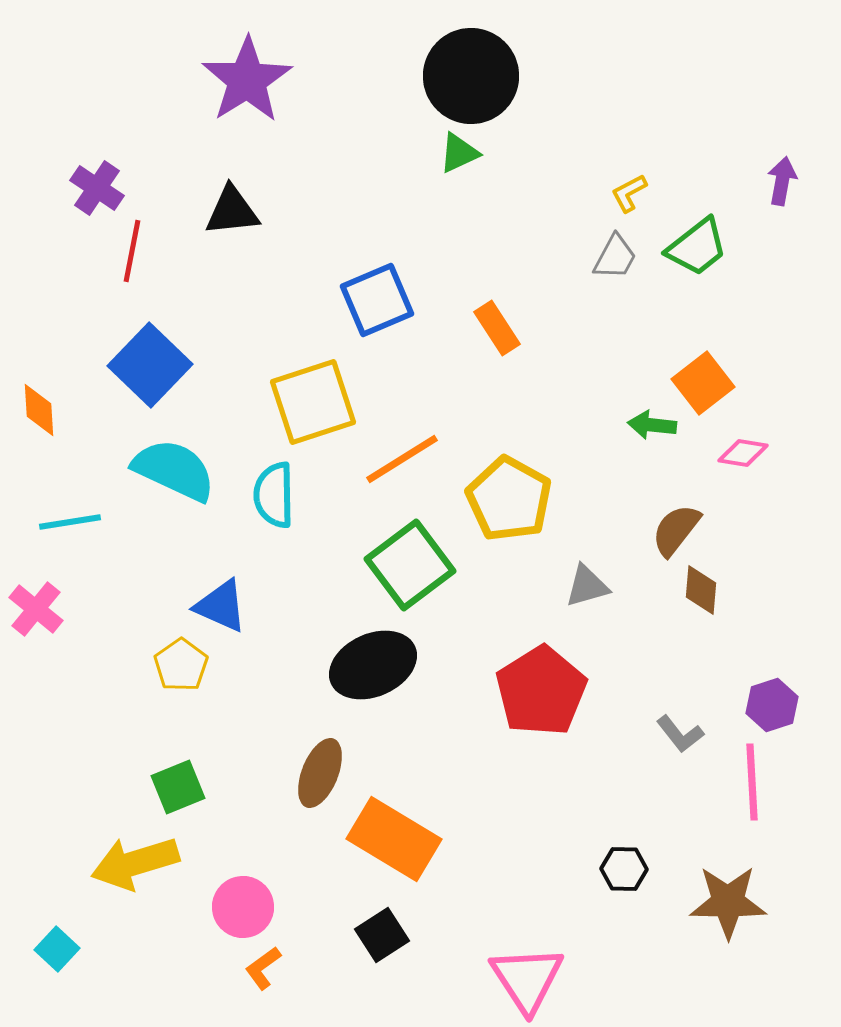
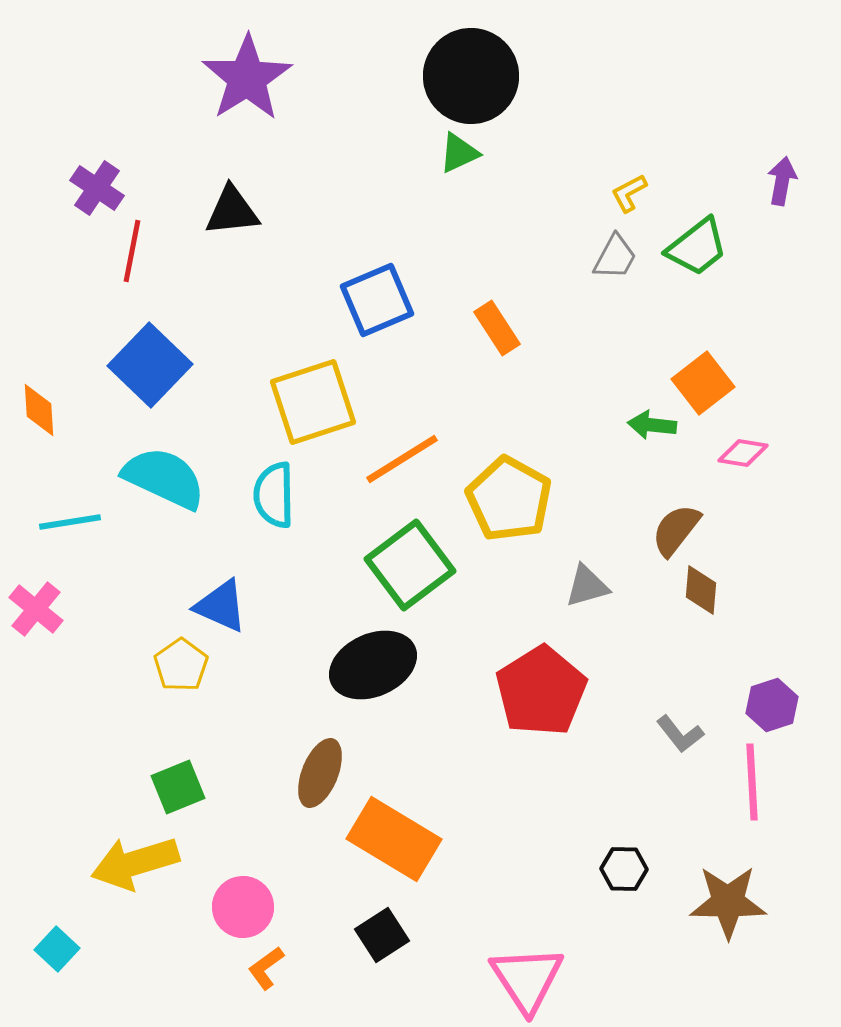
purple star at (247, 80): moved 2 px up
cyan semicircle at (174, 470): moved 10 px left, 8 px down
orange L-shape at (263, 968): moved 3 px right
